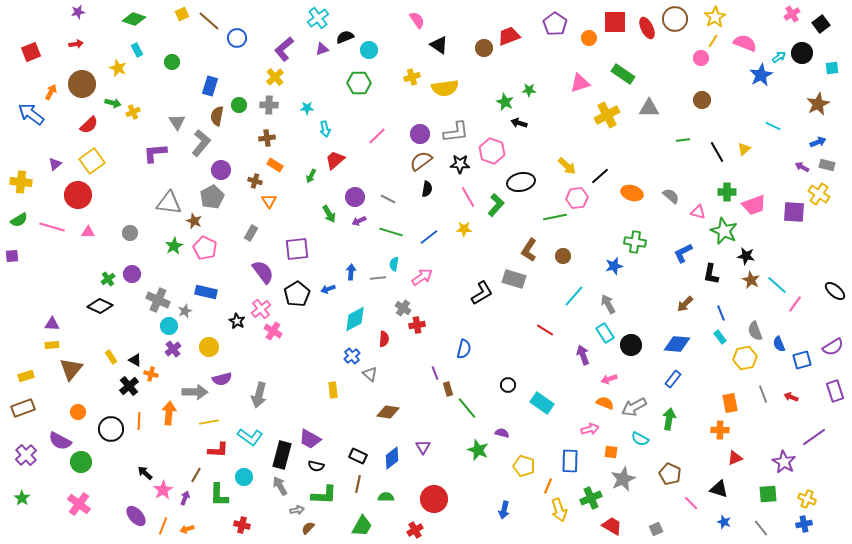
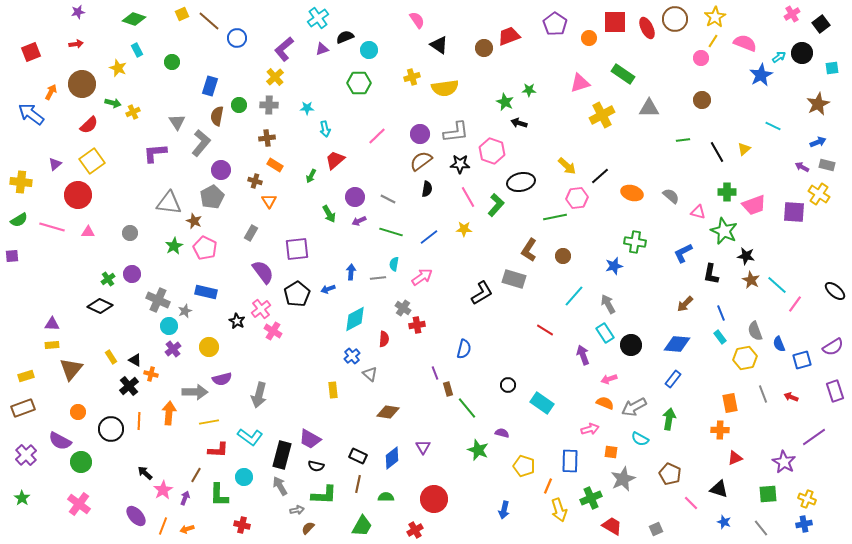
yellow cross at (607, 115): moved 5 px left
